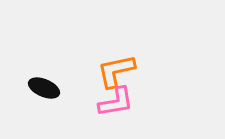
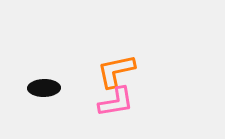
black ellipse: rotated 24 degrees counterclockwise
